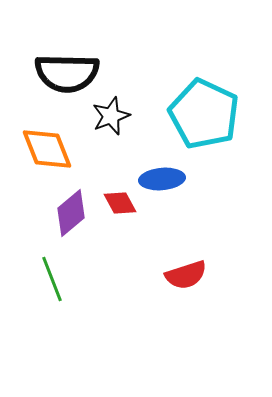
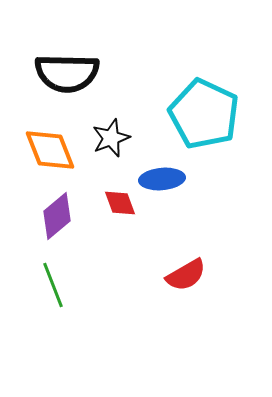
black star: moved 22 px down
orange diamond: moved 3 px right, 1 px down
red diamond: rotated 8 degrees clockwise
purple diamond: moved 14 px left, 3 px down
red semicircle: rotated 12 degrees counterclockwise
green line: moved 1 px right, 6 px down
